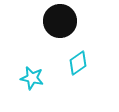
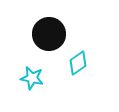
black circle: moved 11 px left, 13 px down
